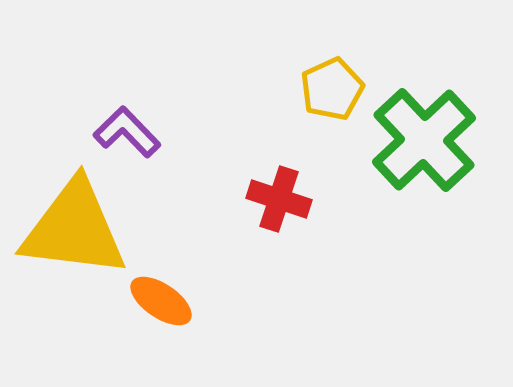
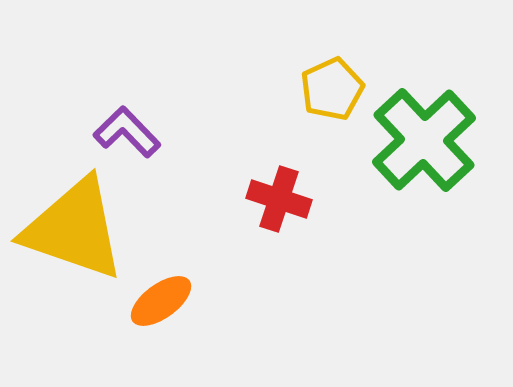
yellow triangle: rotated 12 degrees clockwise
orange ellipse: rotated 70 degrees counterclockwise
